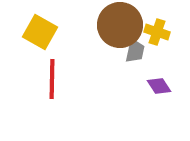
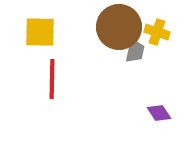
brown circle: moved 1 px left, 2 px down
yellow square: rotated 28 degrees counterclockwise
purple diamond: moved 27 px down
